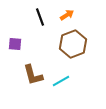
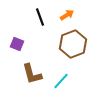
purple square: moved 2 px right; rotated 16 degrees clockwise
brown L-shape: moved 1 px left, 1 px up
cyan line: rotated 18 degrees counterclockwise
